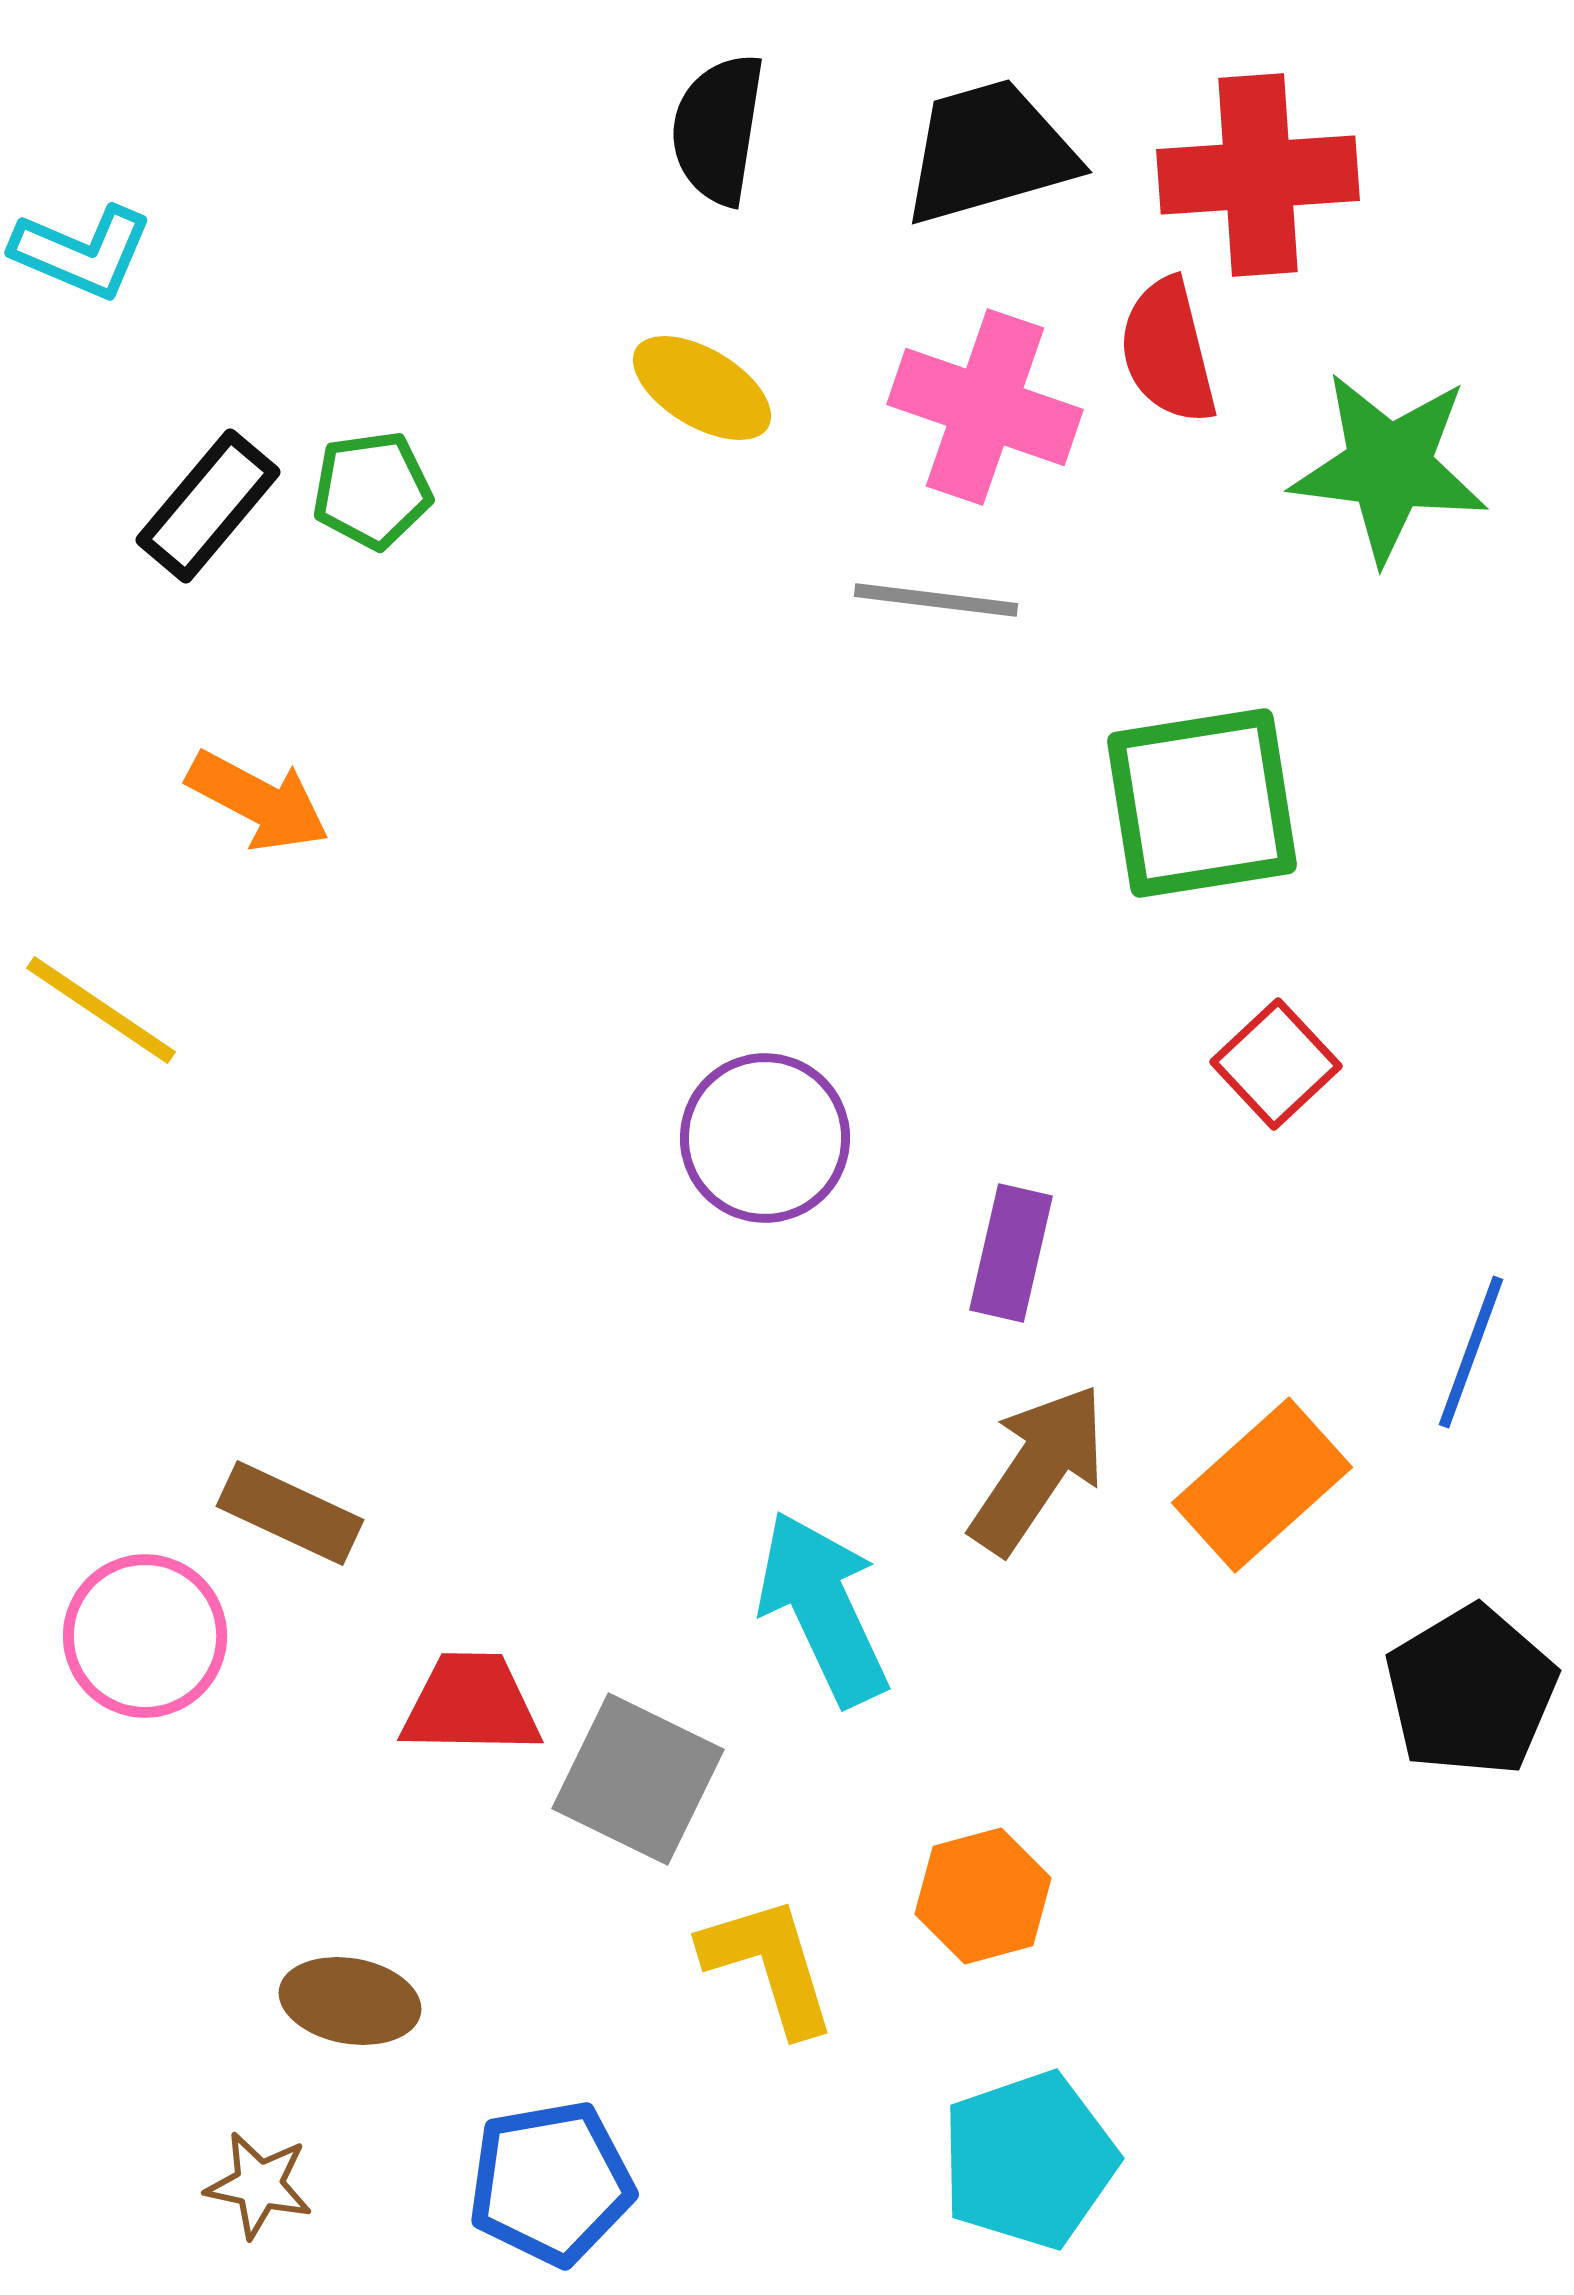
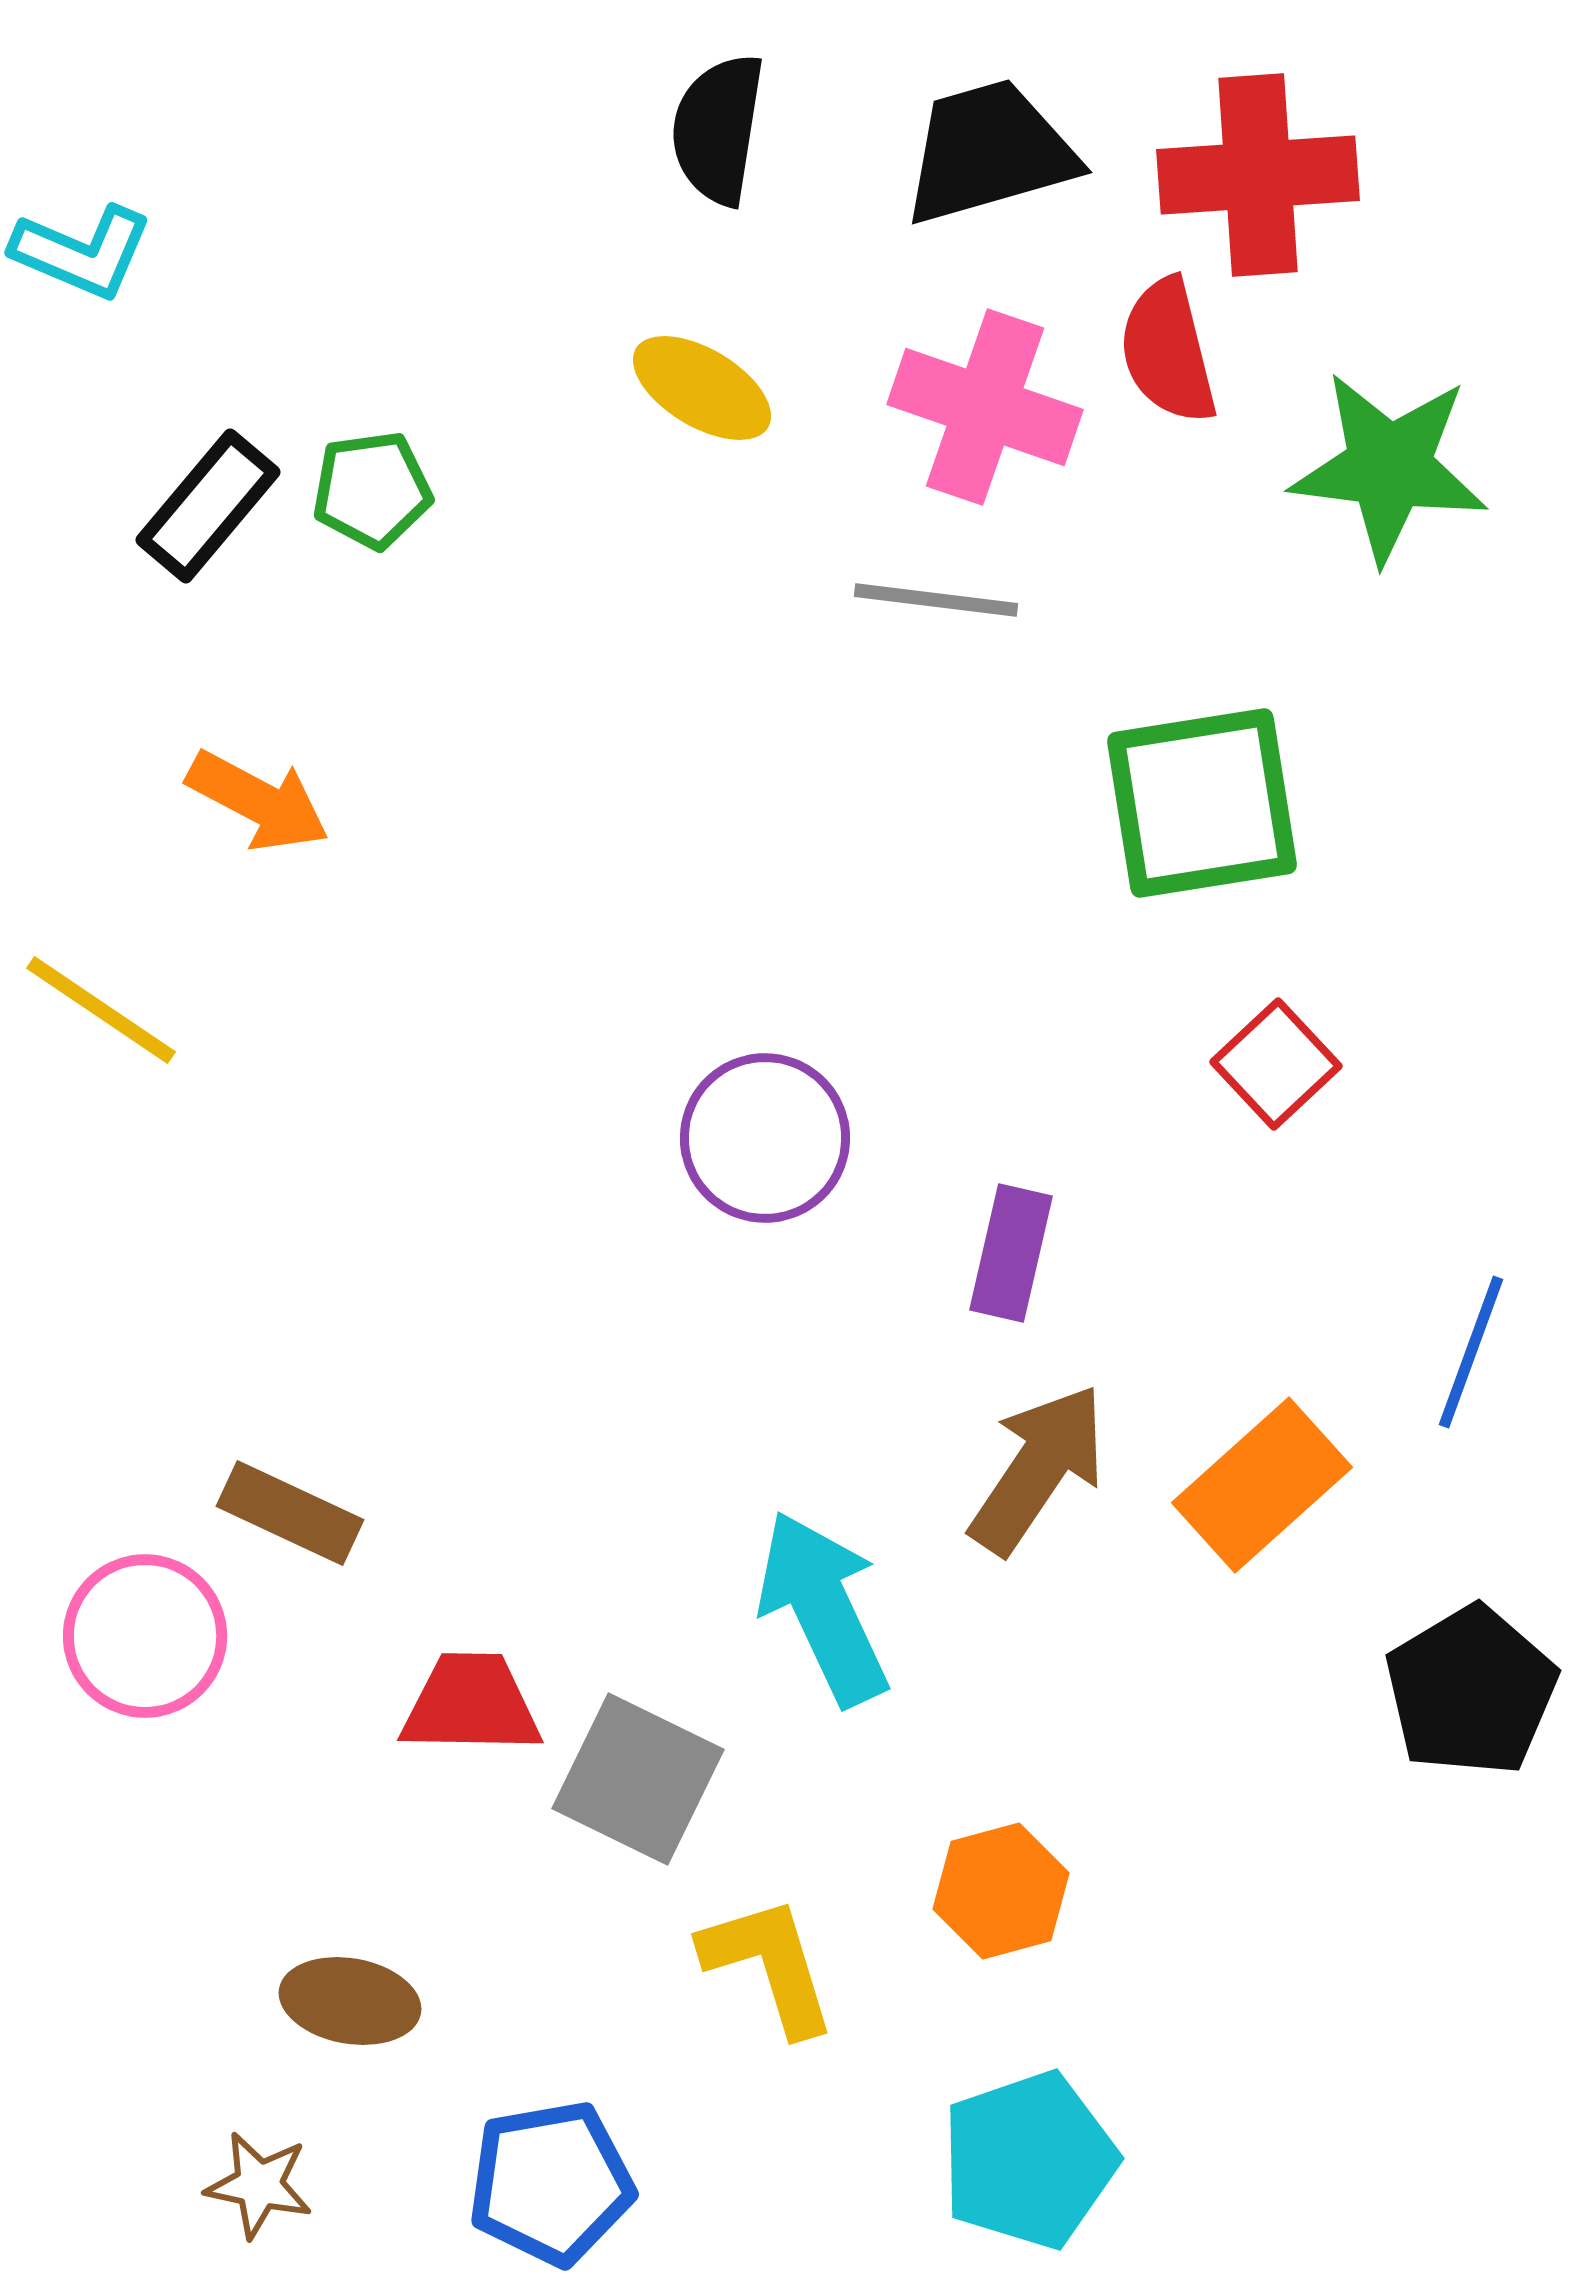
orange hexagon: moved 18 px right, 5 px up
